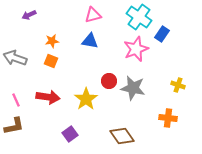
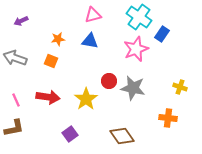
purple arrow: moved 8 px left, 6 px down
orange star: moved 6 px right, 2 px up
yellow cross: moved 2 px right, 2 px down
brown L-shape: moved 2 px down
